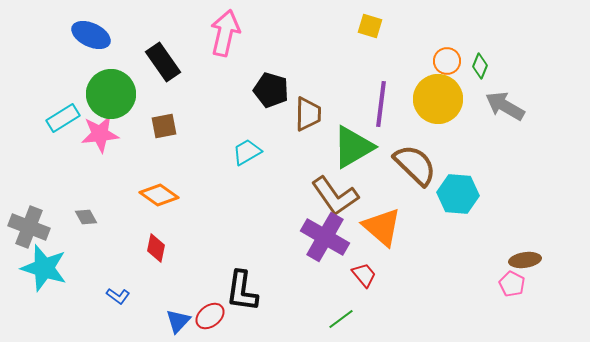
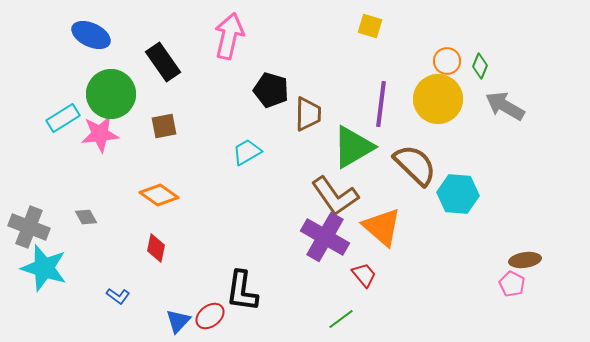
pink arrow: moved 4 px right, 3 px down
